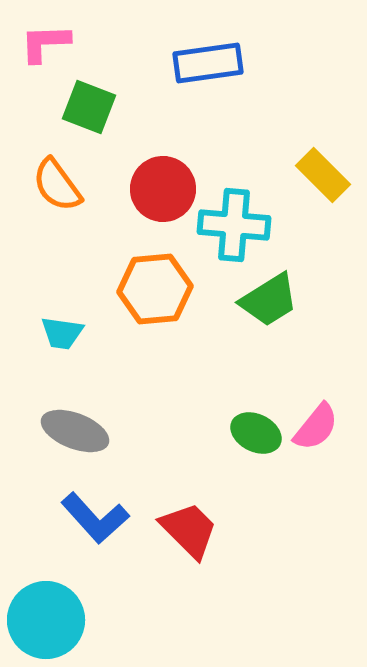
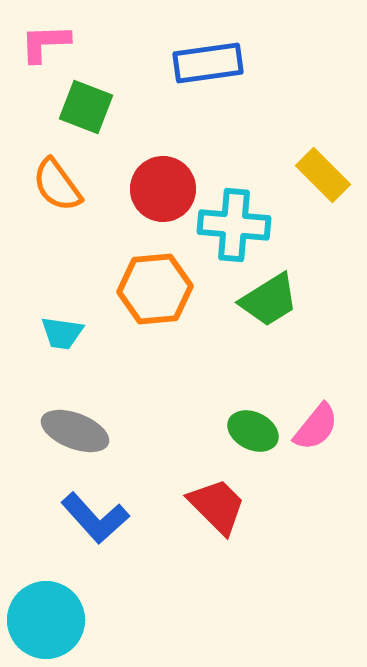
green square: moved 3 px left
green ellipse: moved 3 px left, 2 px up
red trapezoid: moved 28 px right, 24 px up
